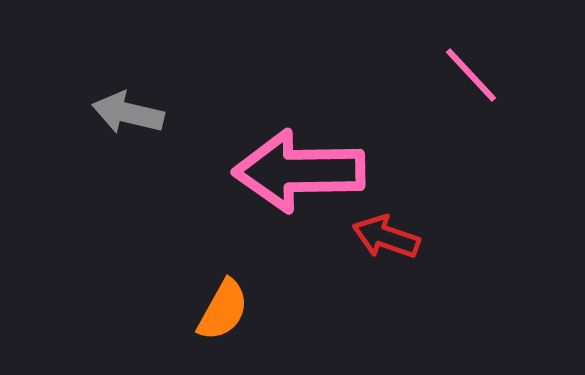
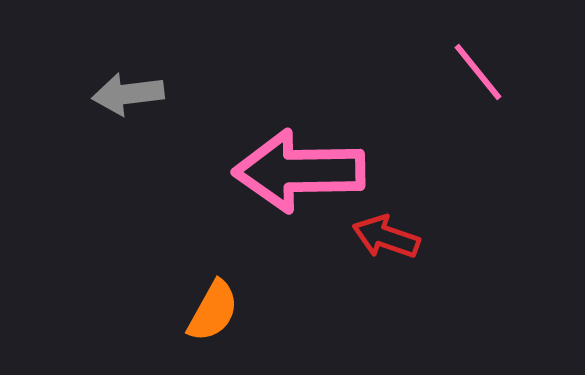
pink line: moved 7 px right, 3 px up; rotated 4 degrees clockwise
gray arrow: moved 19 px up; rotated 20 degrees counterclockwise
orange semicircle: moved 10 px left, 1 px down
